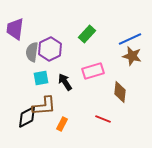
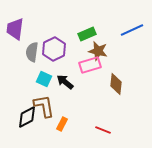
green rectangle: rotated 24 degrees clockwise
blue line: moved 2 px right, 9 px up
purple hexagon: moved 4 px right
brown star: moved 34 px left, 5 px up
pink rectangle: moved 3 px left, 6 px up
cyan square: moved 3 px right, 1 px down; rotated 35 degrees clockwise
black arrow: rotated 18 degrees counterclockwise
brown diamond: moved 4 px left, 8 px up
brown L-shape: rotated 95 degrees counterclockwise
red line: moved 11 px down
